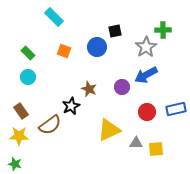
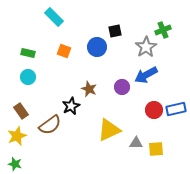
green cross: rotated 21 degrees counterclockwise
green rectangle: rotated 32 degrees counterclockwise
red circle: moved 7 px right, 2 px up
yellow star: moved 2 px left; rotated 24 degrees counterclockwise
